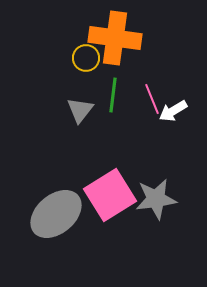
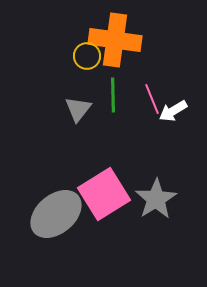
orange cross: moved 2 px down
yellow circle: moved 1 px right, 2 px up
green line: rotated 8 degrees counterclockwise
gray triangle: moved 2 px left, 1 px up
pink square: moved 6 px left, 1 px up
gray star: rotated 24 degrees counterclockwise
